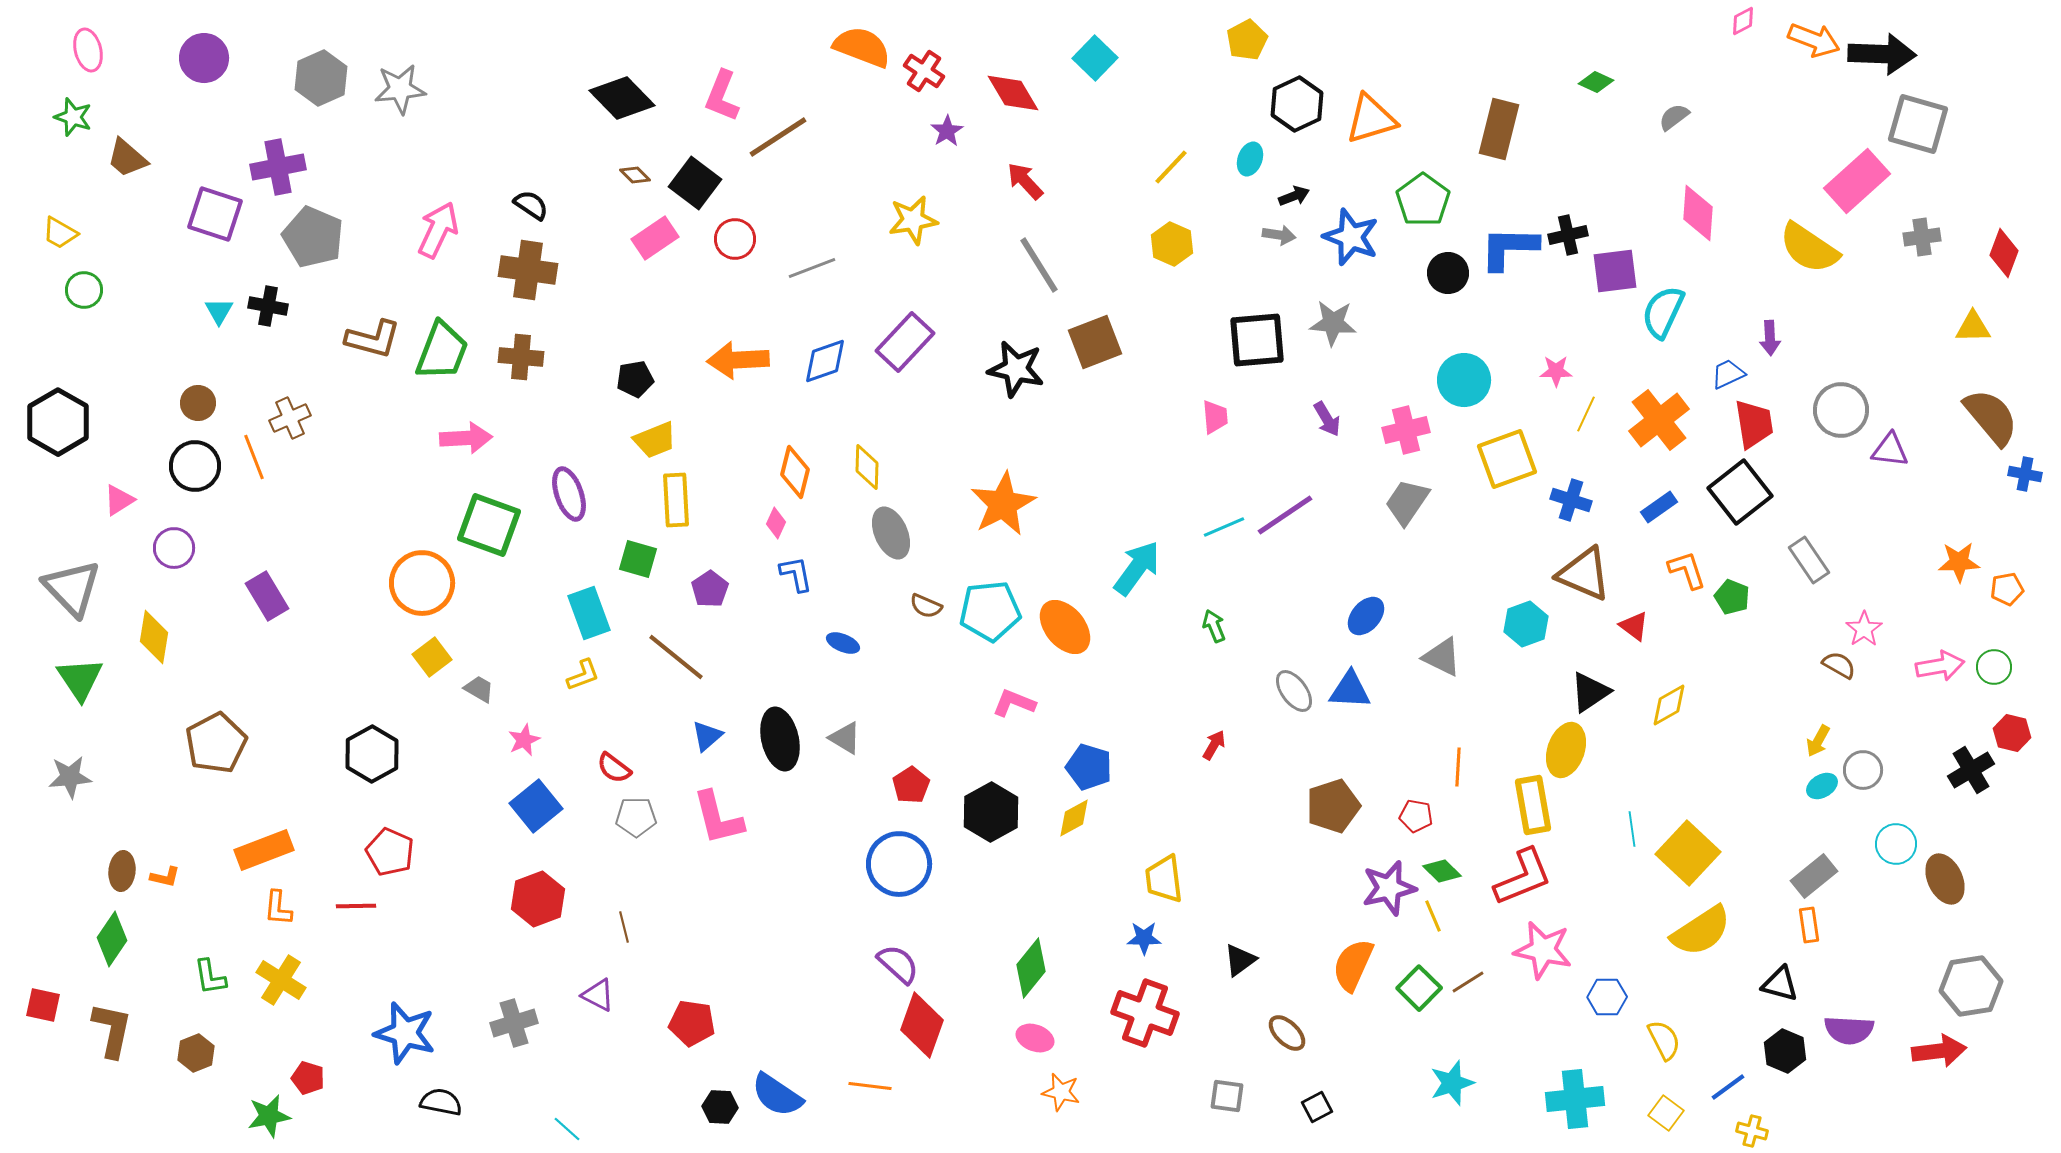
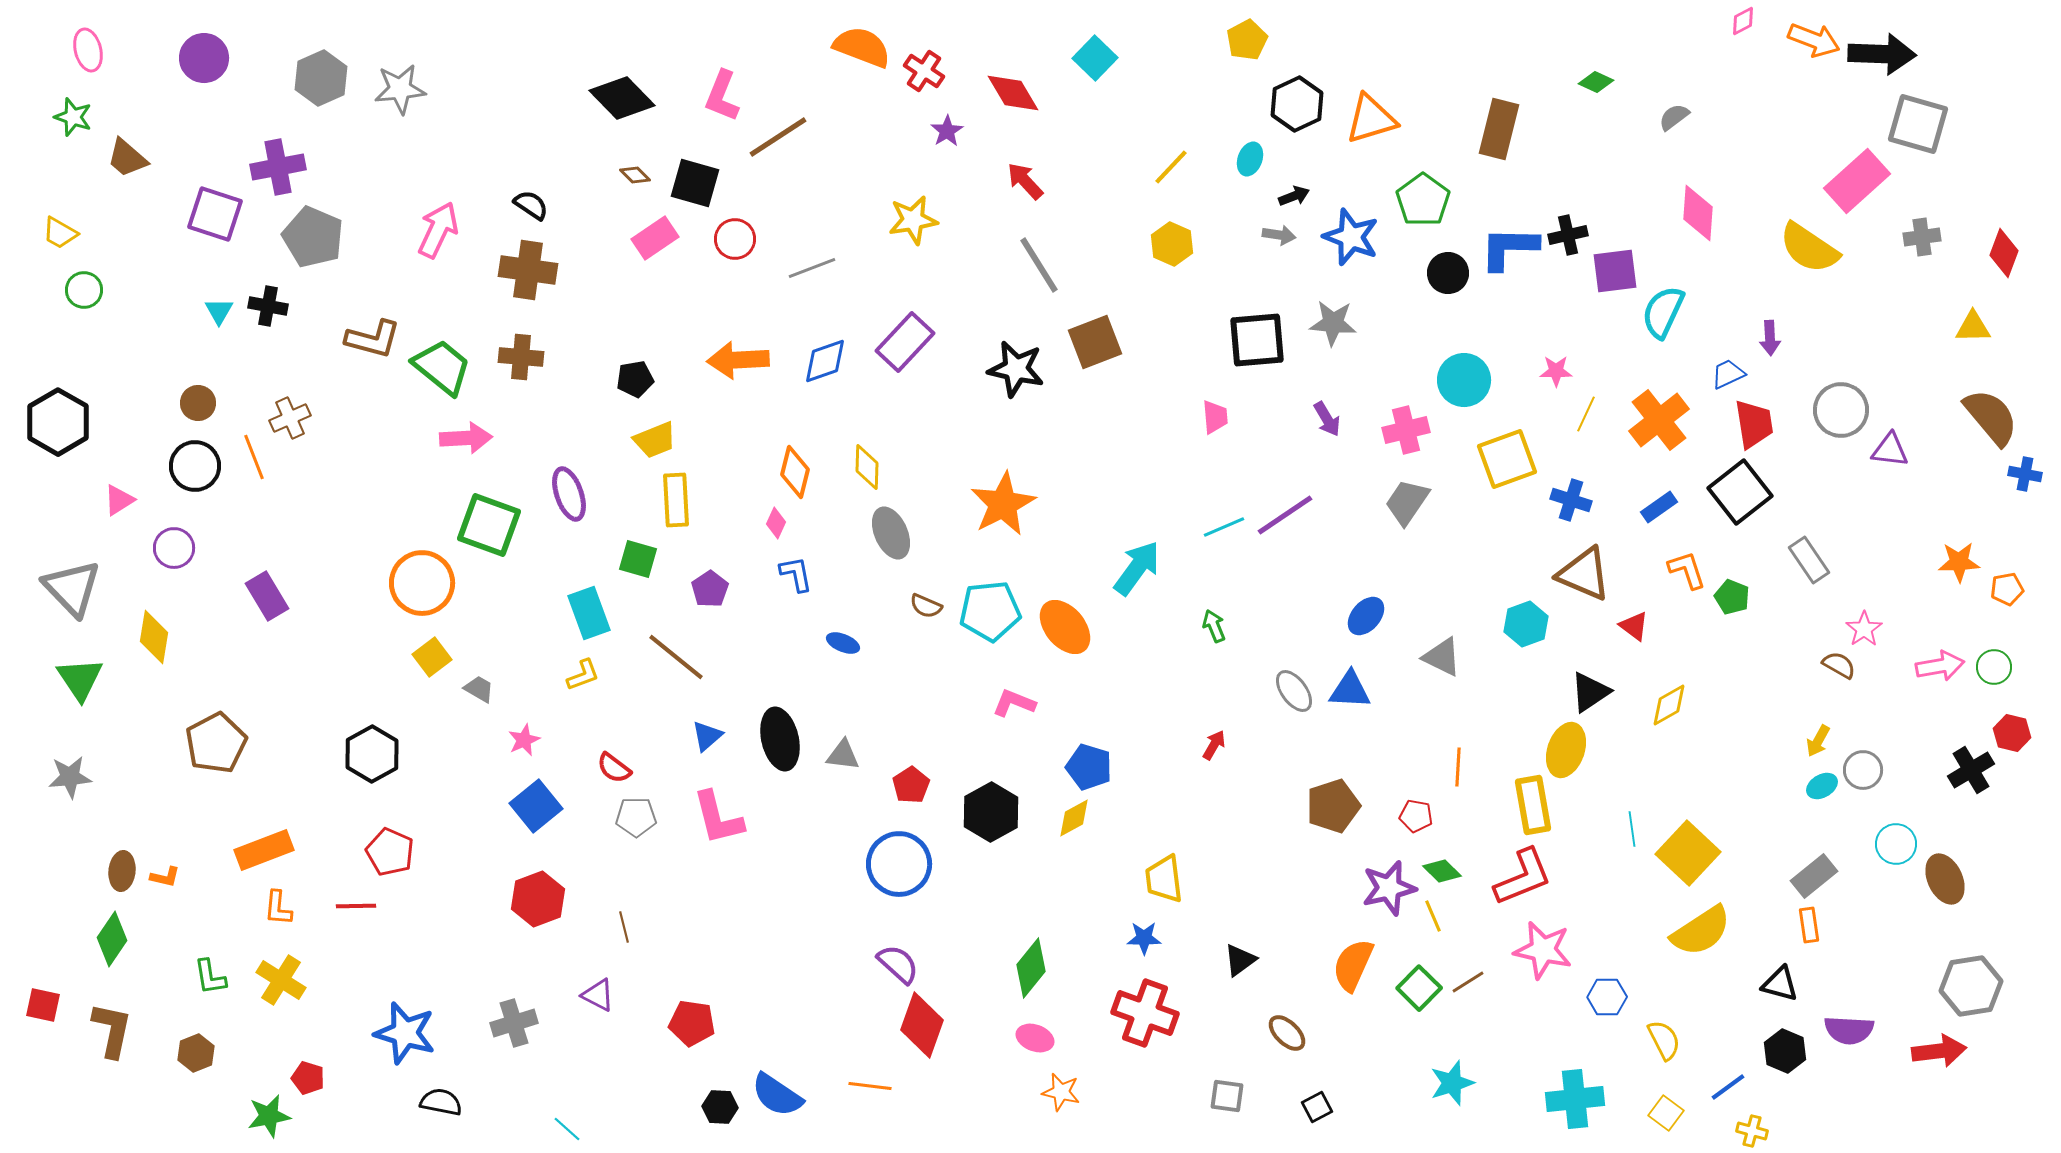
black square at (695, 183): rotated 21 degrees counterclockwise
green trapezoid at (442, 351): moved 16 px down; rotated 72 degrees counterclockwise
gray triangle at (845, 738): moved 2 px left, 17 px down; rotated 24 degrees counterclockwise
